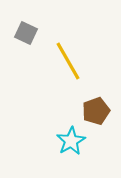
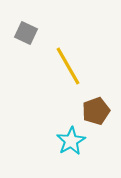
yellow line: moved 5 px down
